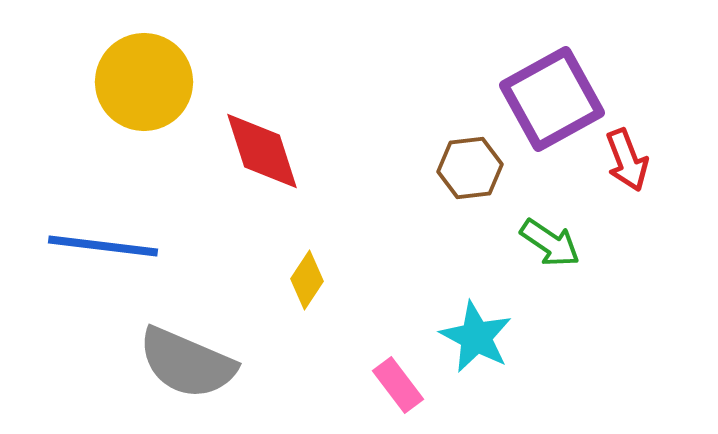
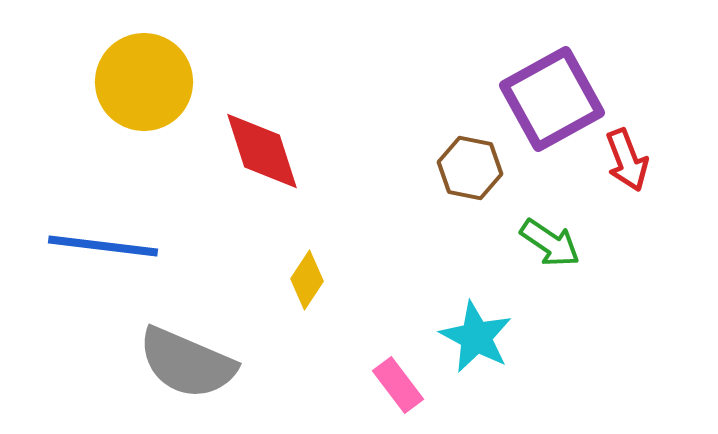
brown hexagon: rotated 18 degrees clockwise
